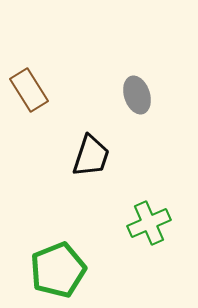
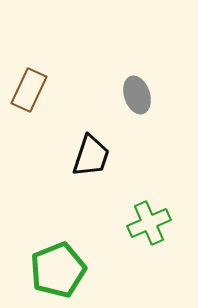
brown rectangle: rotated 57 degrees clockwise
